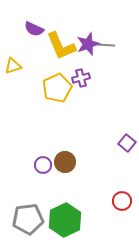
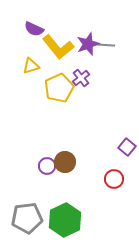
yellow L-shape: moved 3 px left, 1 px down; rotated 16 degrees counterclockwise
yellow triangle: moved 18 px right
purple cross: rotated 24 degrees counterclockwise
yellow pentagon: moved 2 px right
purple square: moved 4 px down
purple circle: moved 4 px right, 1 px down
red circle: moved 8 px left, 22 px up
gray pentagon: moved 1 px left, 1 px up
